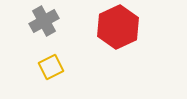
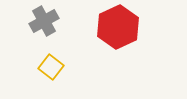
yellow square: rotated 25 degrees counterclockwise
